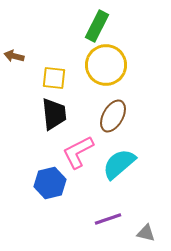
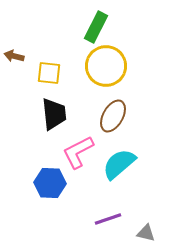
green rectangle: moved 1 px left, 1 px down
yellow circle: moved 1 px down
yellow square: moved 5 px left, 5 px up
blue hexagon: rotated 16 degrees clockwise
